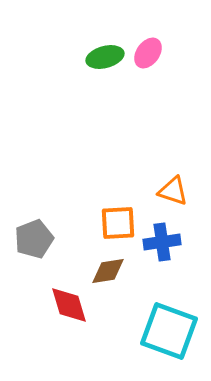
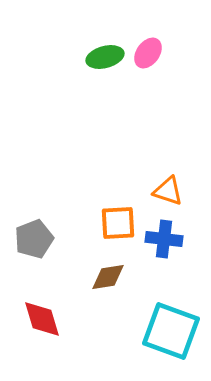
orange triangle: moved 5 px left
blue cross: moved 2 px right, 3 px up; rotated 15 degrees clockwise
brown diamond: moved 6 px down
red diamond: moved 27 px left, 14 px down
cyan square: moved 2 px right
